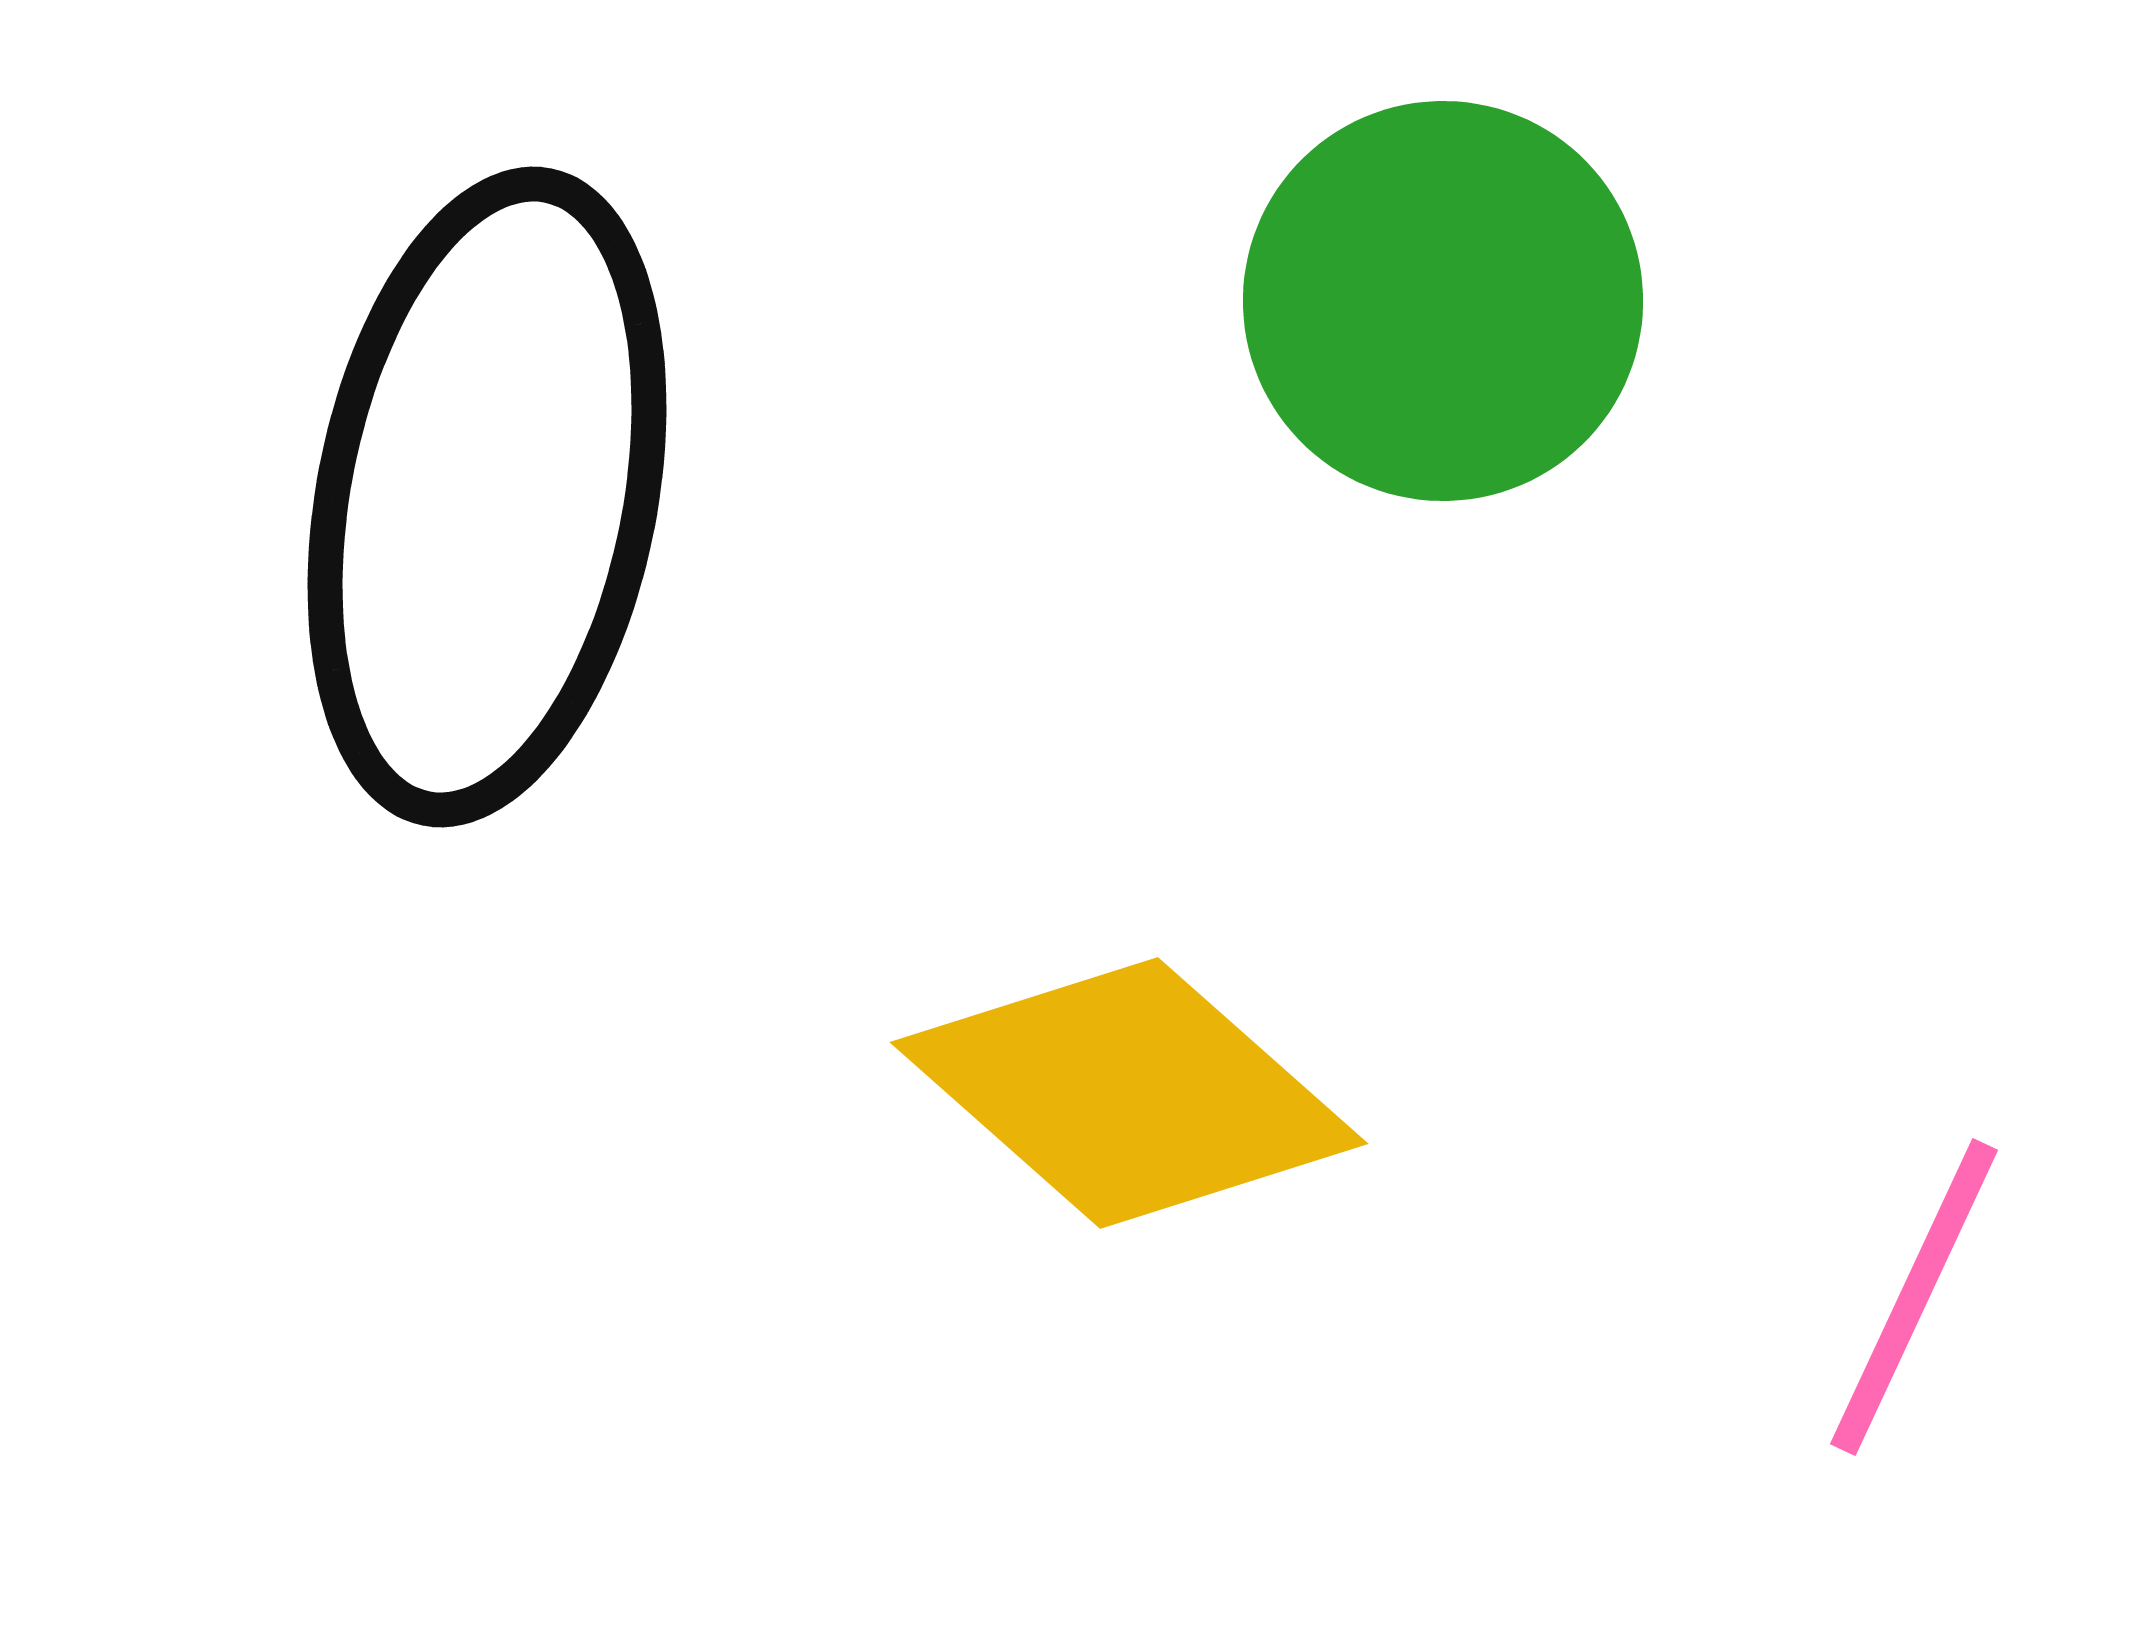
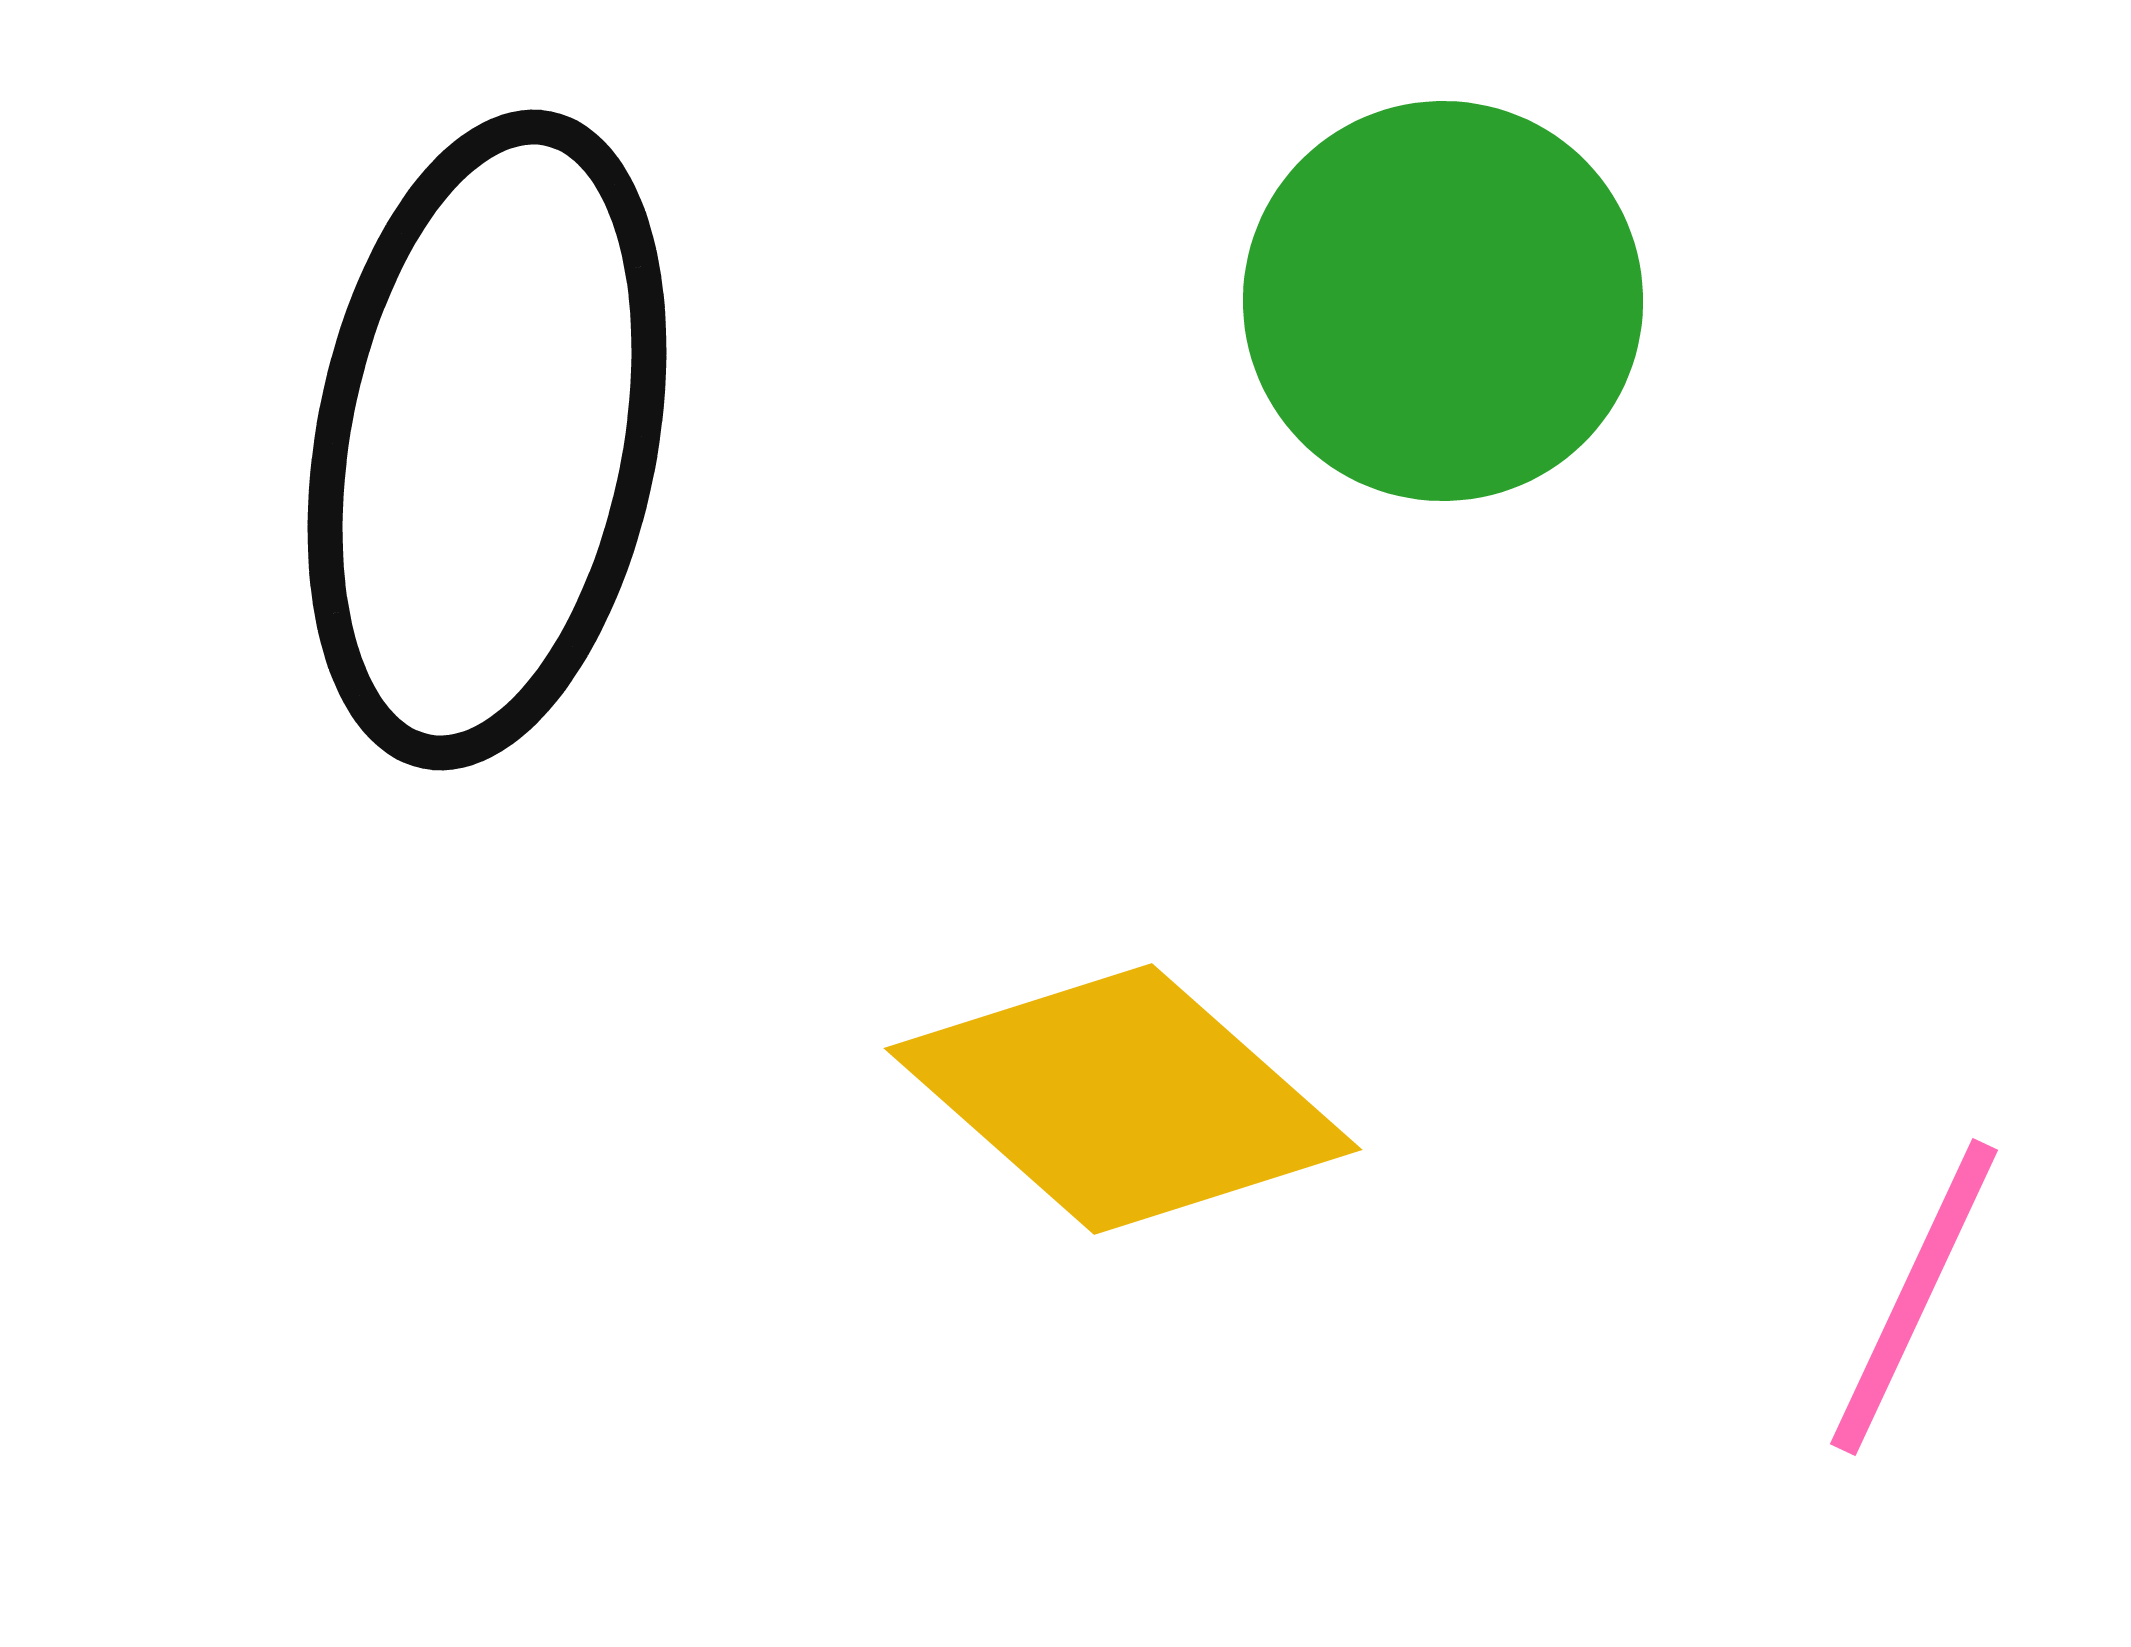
black ellipse: moved 57 px up
yellow diamond: moved 6 px left, 6 px down
